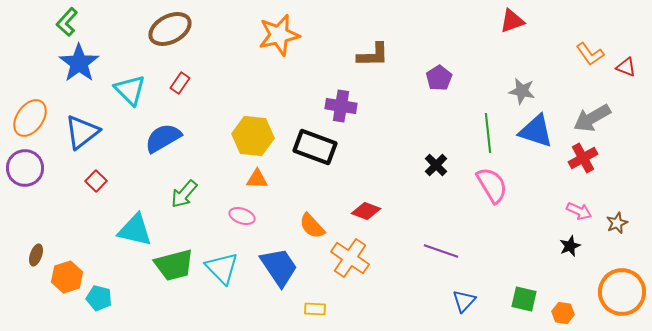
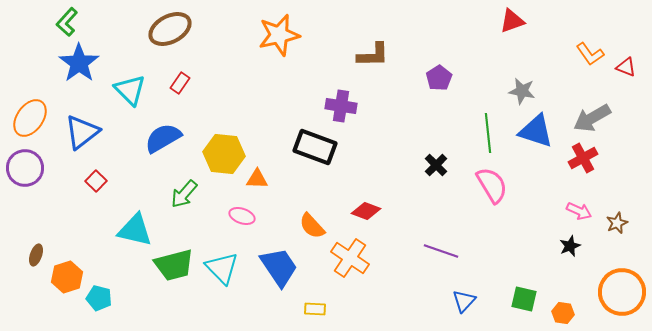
yellow hexagon at (253, 136): moved 29 px left, 18 px down
